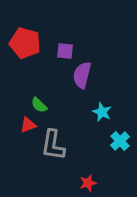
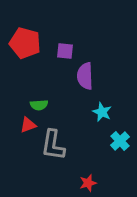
purple semicircle: moved 3 px right, 1 px down; rotated 16 degrees counterclockwise
green semicircle: rotated 48 degrees counterclockwise
